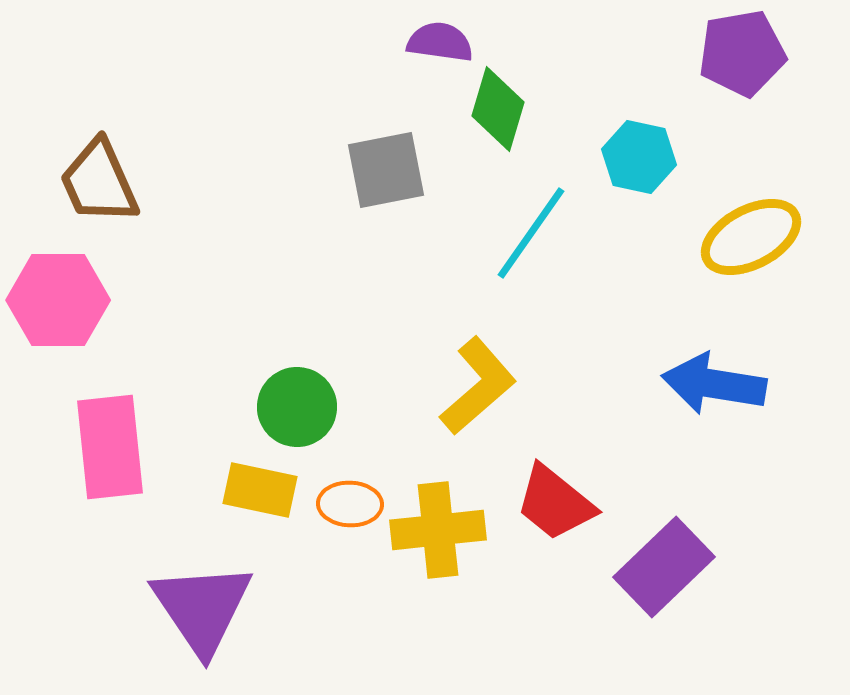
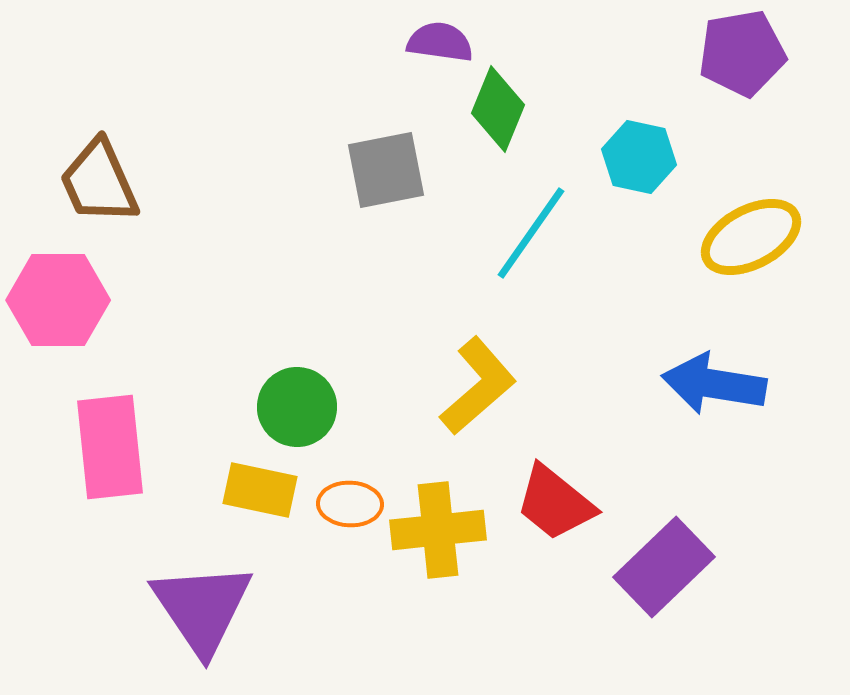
green diamond: rotated 6 degrees clockwise
